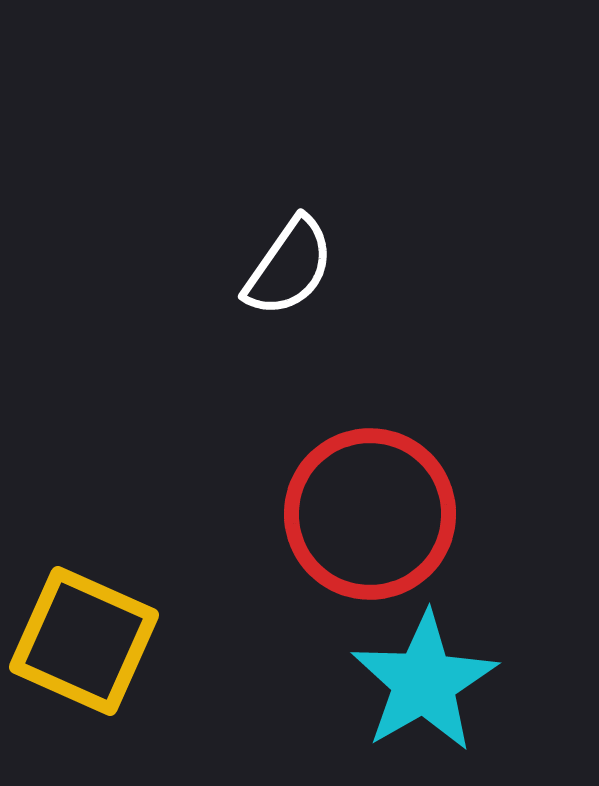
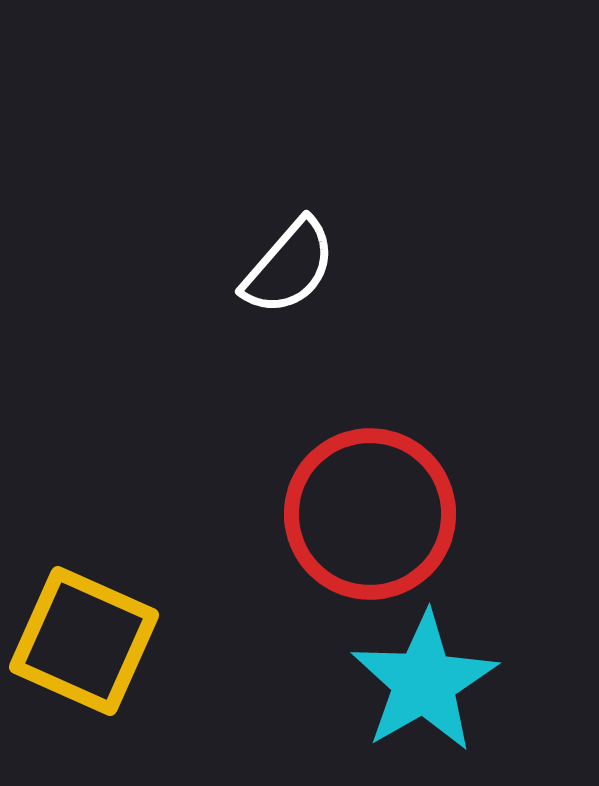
white semicircle: rotated 6 degrees clockwise
